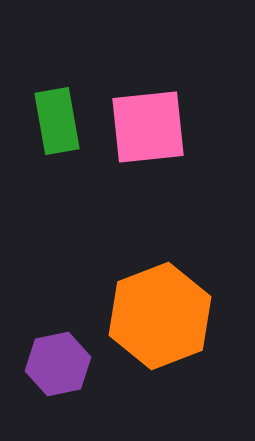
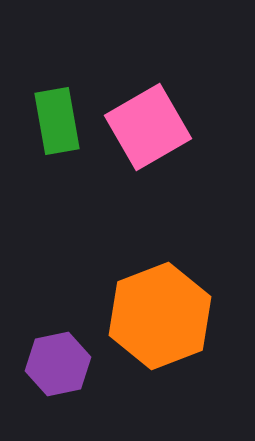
pink square: rotated 24 degrees counterclockwise
